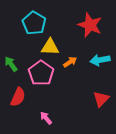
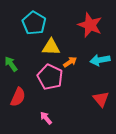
yellow triangle: moved 1 px right
pink pentagon: moved 9 px right, 4 px down; rotated 10 degrees counterclockwise
red triangle: rotated 24 degrees counterclockwise
